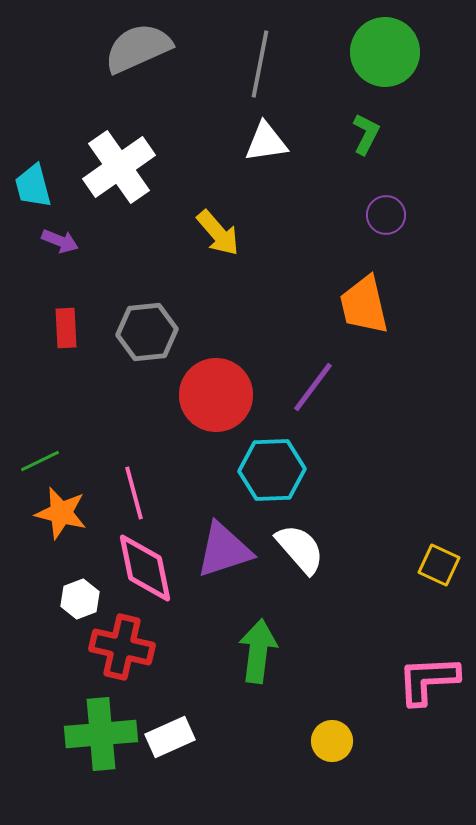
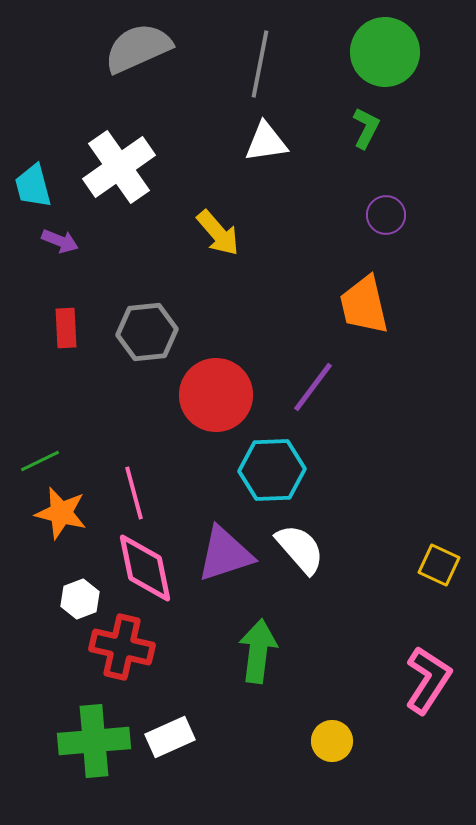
green L-shape: moved 6 px up
purple triangle: moved 1 px right, 4 px down
pink L-shape: rotated 126 degrees clockwise
green cross: moved 7 px left, 7 px down
